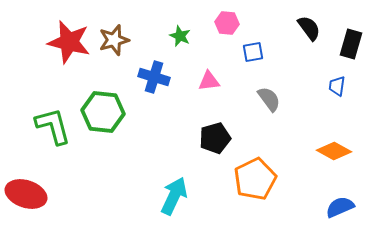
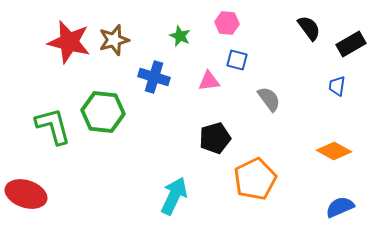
black rectangle: rotated 44 degrees clockwise
blue square: moved 16 px left, 8 px down; rotated 25 degrees clockwise
